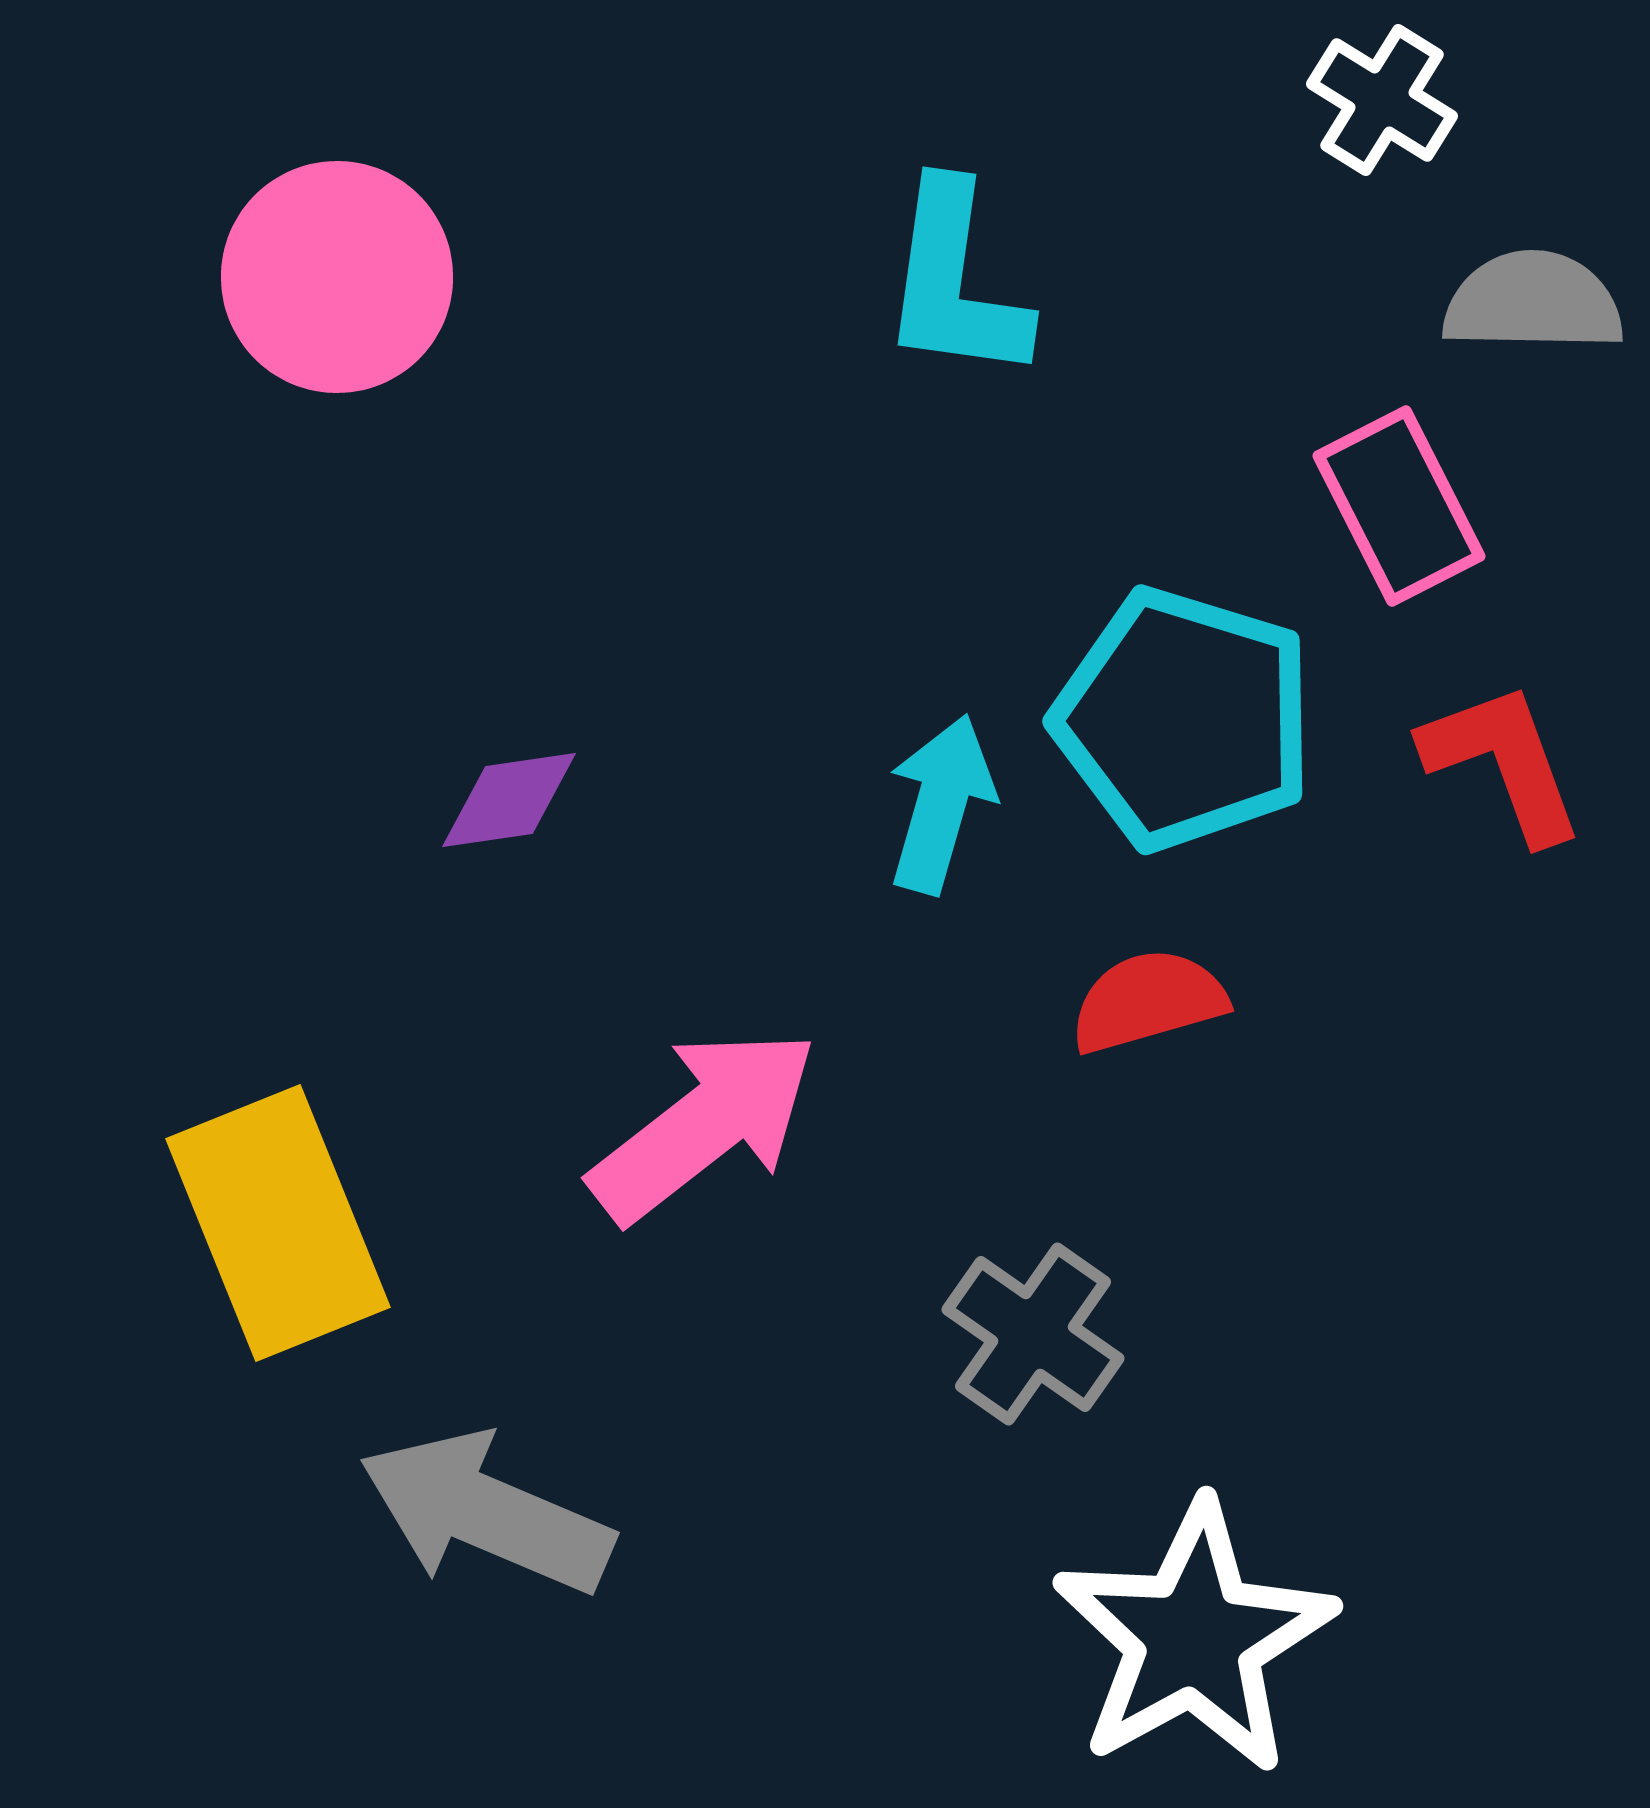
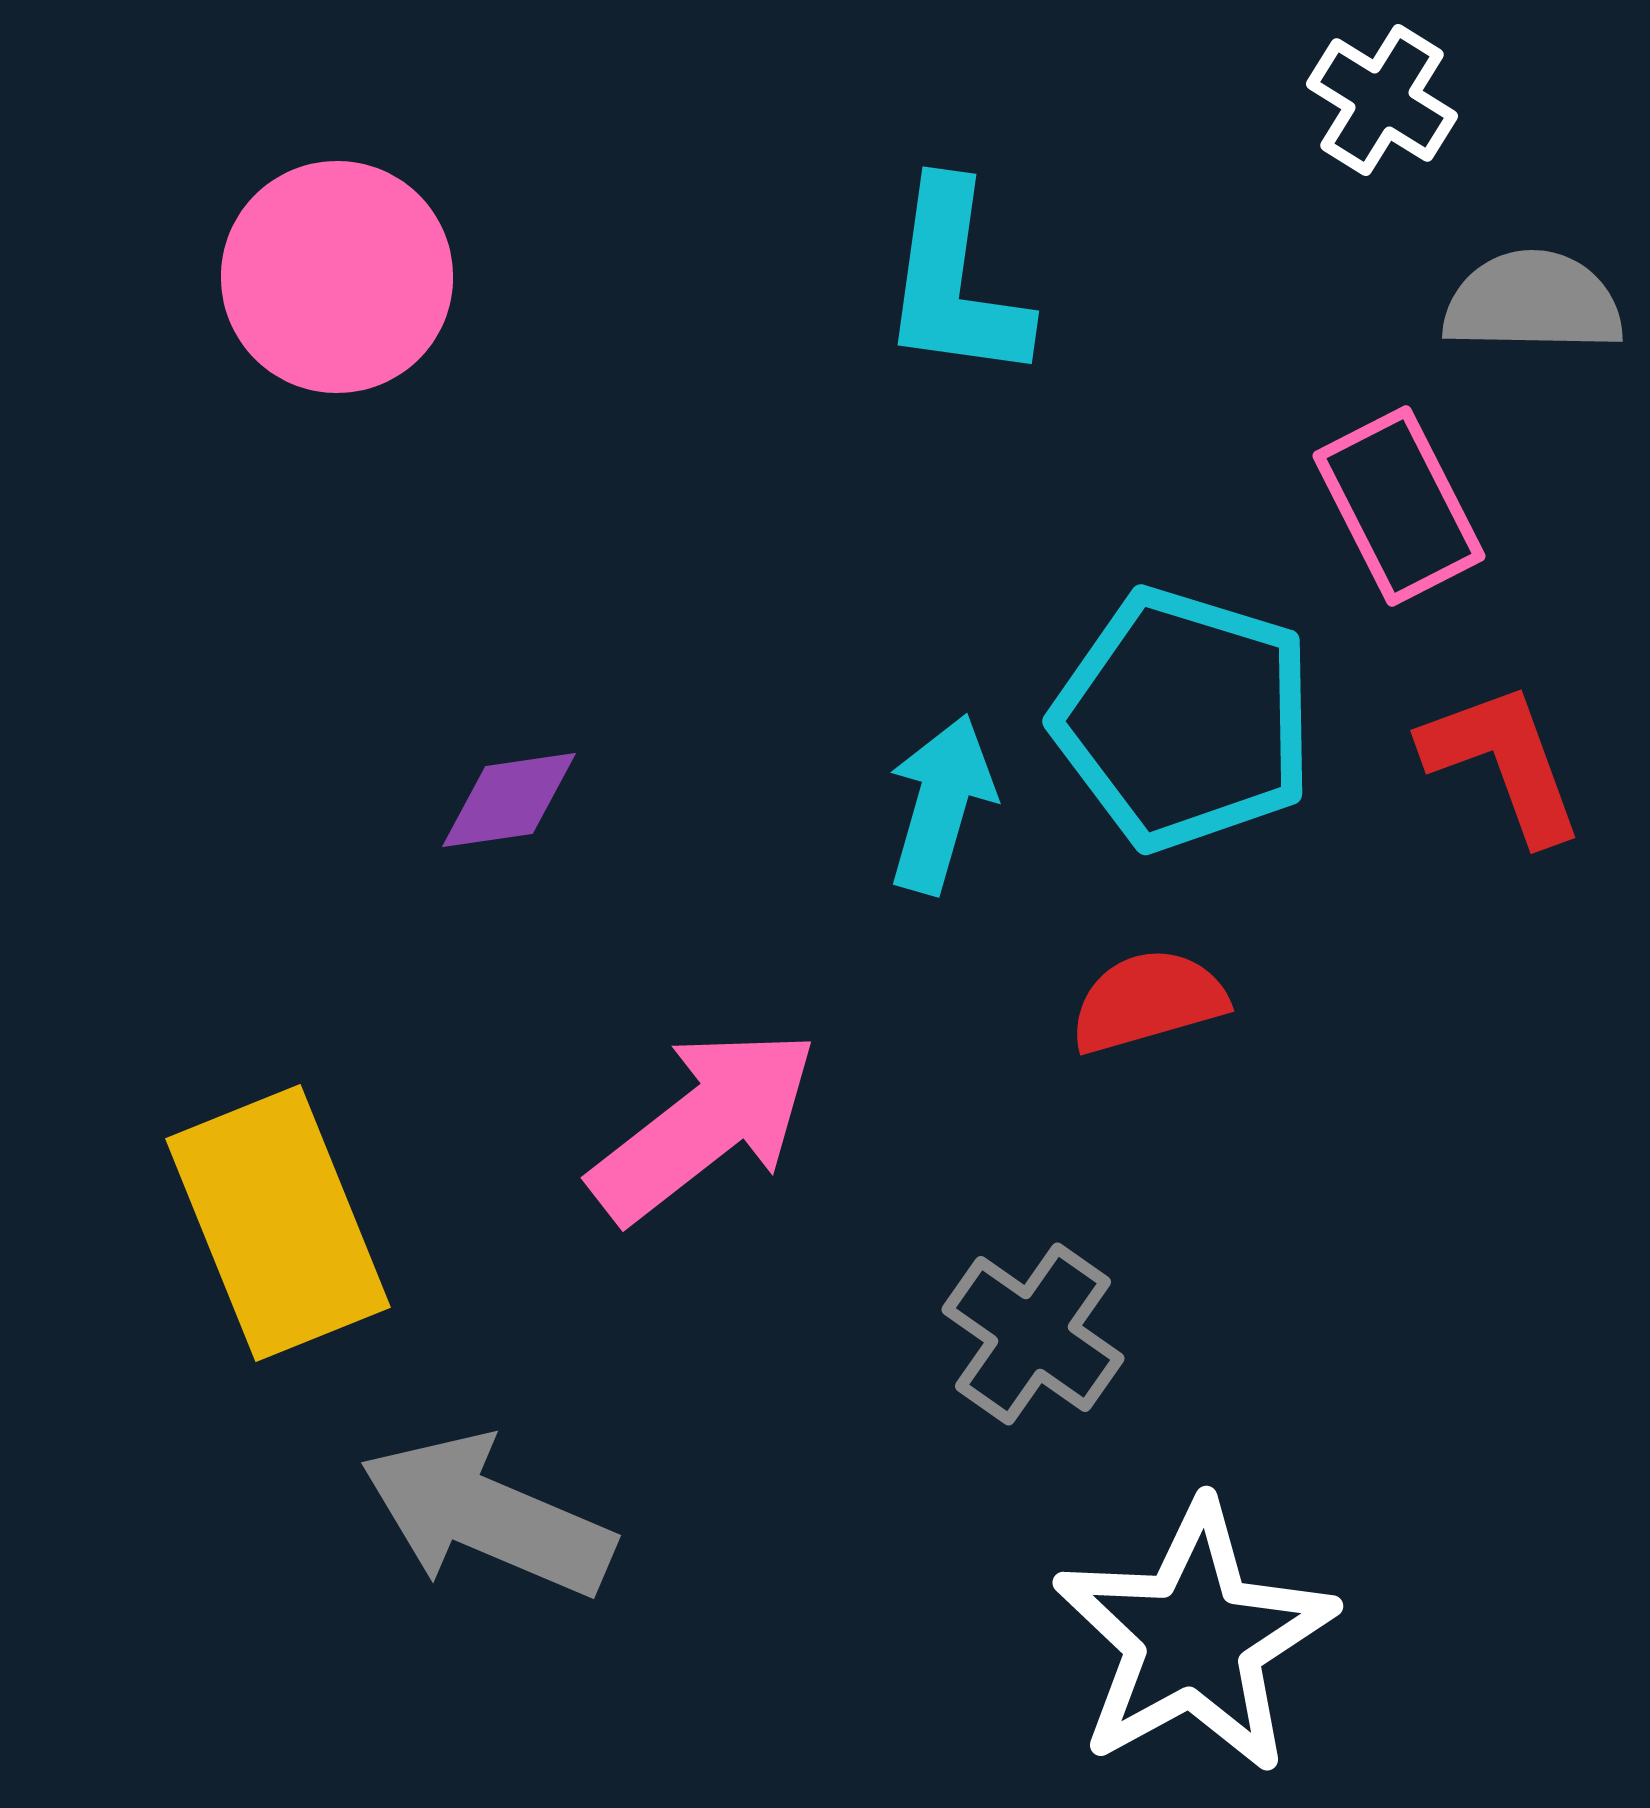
gray arrow: moved 1 px right, 3 px down
